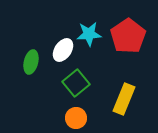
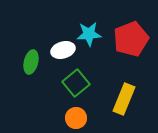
red pentagon: moved 3 px right, 3 px down; rotated 12 degrees clockwise
white ellipse: rotated 40 degrees clockwise
